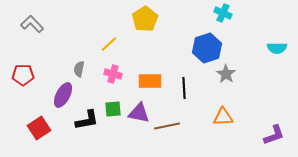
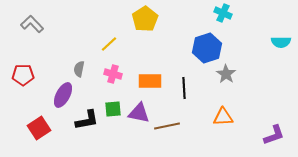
cyan semicircle: moved 4 px right, 6 px up
